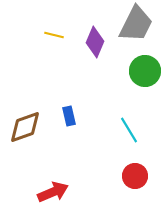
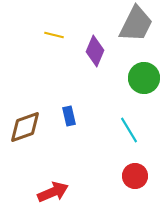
purple diamond: moved 9 px down
green circle: moved 1 px left, 7 px down
